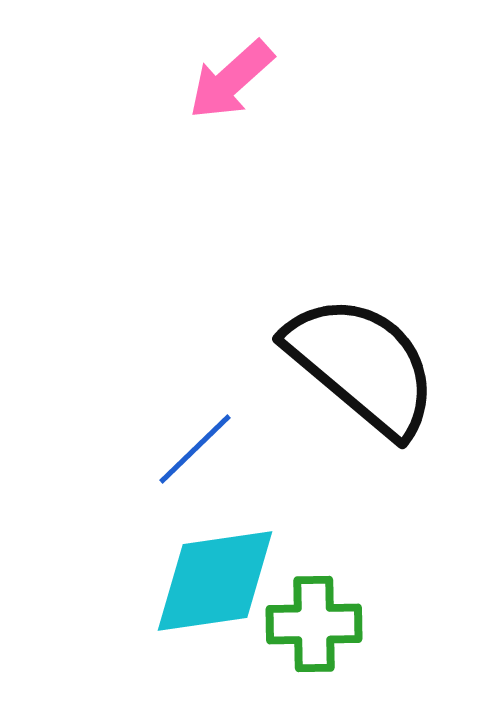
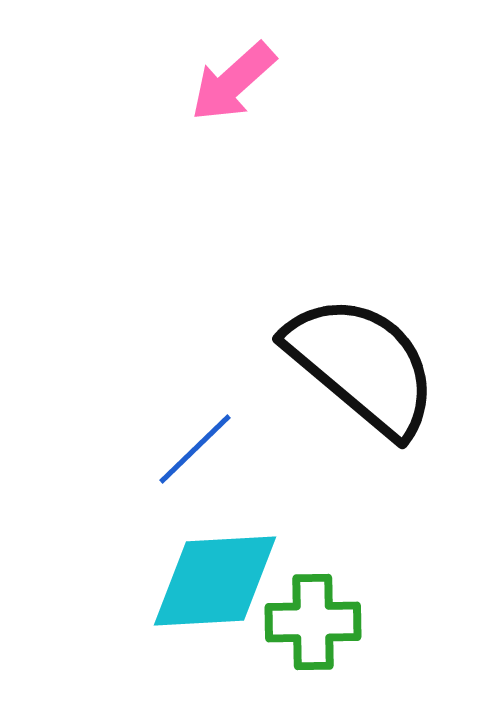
pink arrow: moved 2 px right, 2 px down
cyan diamond: rotated 5 degrees clockwise
green cross: moved 1 px left, 2 px up
